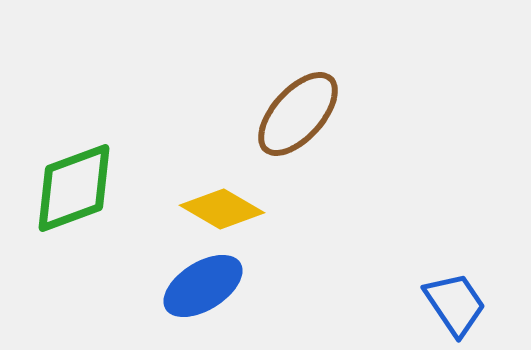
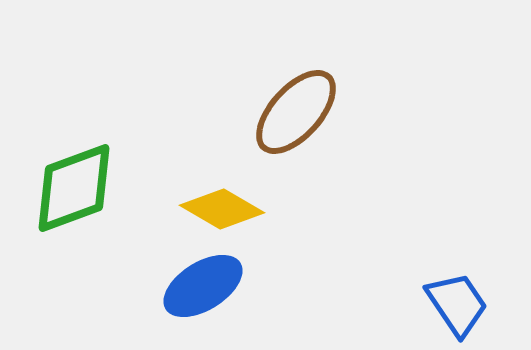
brown ellipse: moved 2 px left, 2 px up
blue trapezoid: moved 2 px right
